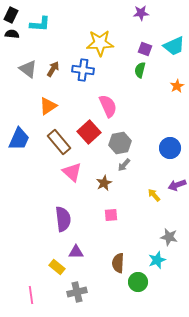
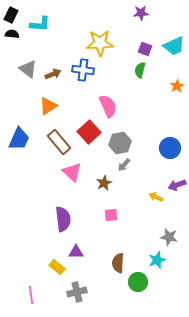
brown arrow: moved 5 px down; rotated 35 degrees clockwise
yellow arrow: moved 2 px right, 2 px down; rotated 24 degrees counterclockwise
